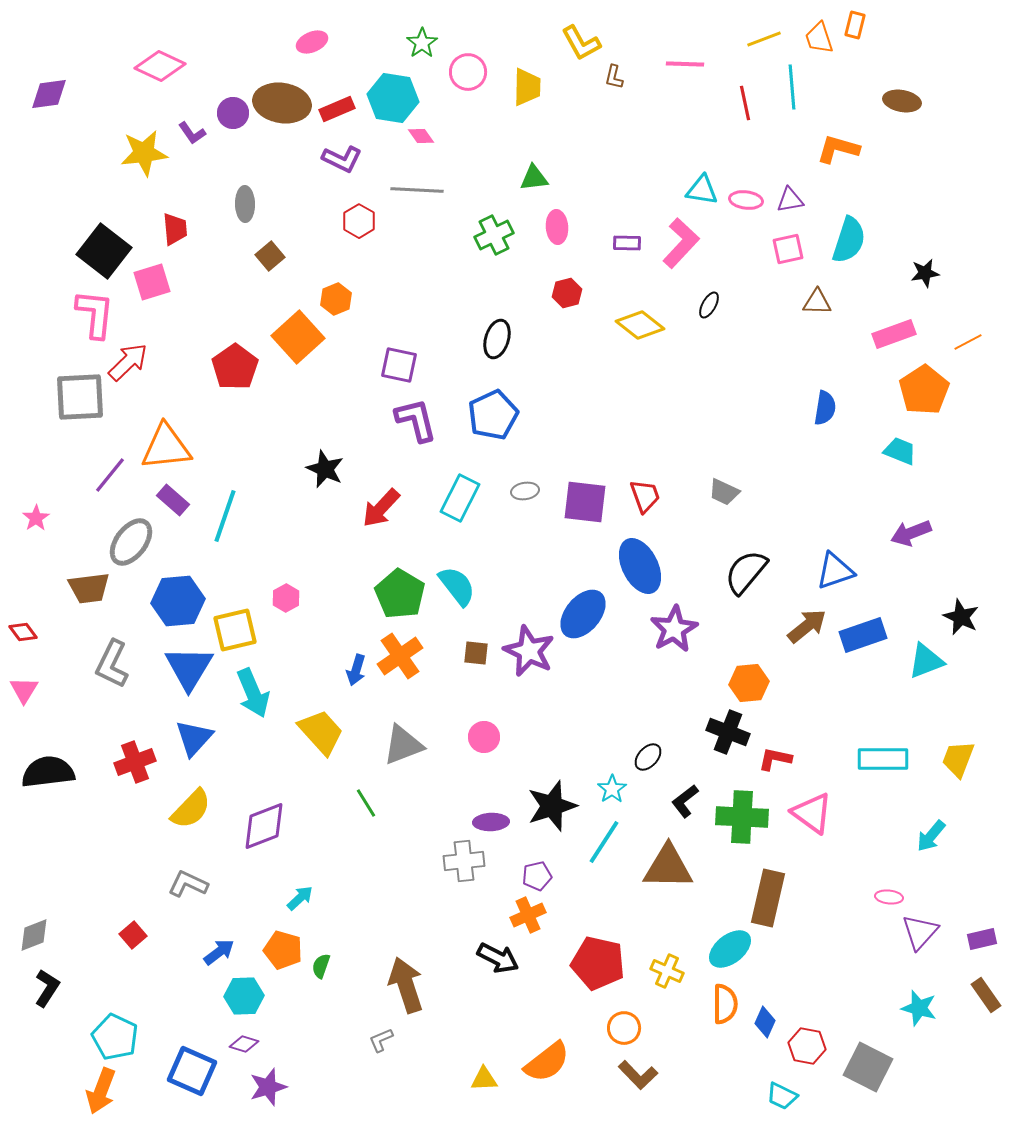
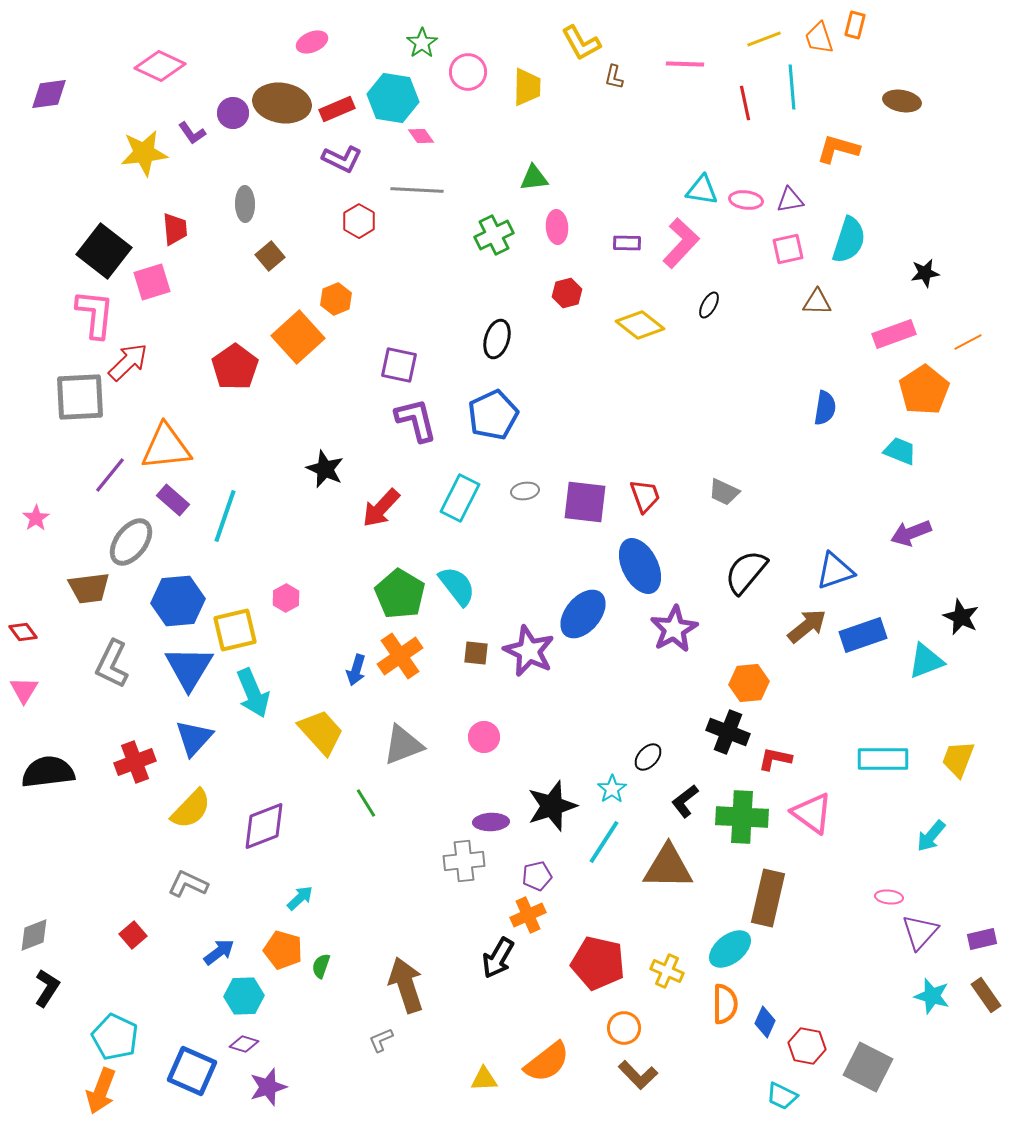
black arrow at (498, 958): rotated 93 degrees clockwise
cyan star at (919, 1008): moved 13 px right, 12 px up
